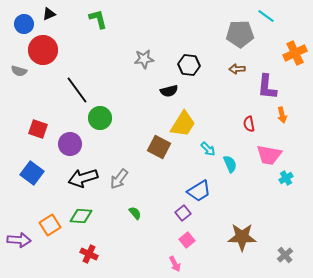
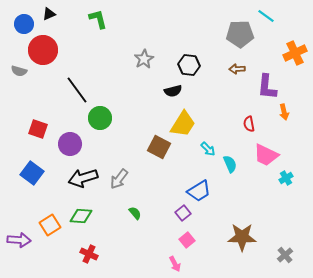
gray star: rotated 24 degrees counterclockwise
black semicircle: moved 4 px right
orange arrow: moved 2 px right, 3 px up
pink trapezoid: moved 3 px left; rotated 16 degrees clockwise
